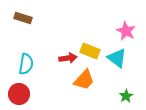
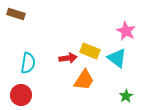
brown rectangle: moved 7 px left, 4 px up
cyan semicircle: moved 2 px right, 1 px up
orange trapezoid: rotated 10 degrees counterclockwise
red circle: moved 2 px right, 1 px down
